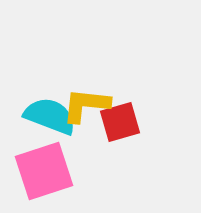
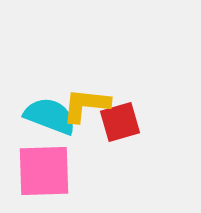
pink square: rotated 16 degrees clockwise
